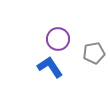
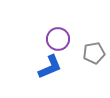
blue L-shape: rotated 100 degrees clockwise
